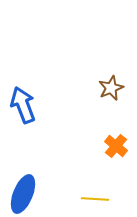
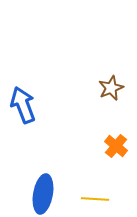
blue ellipse: moved 20 px right; rotated 12 degrees counterclockwise
